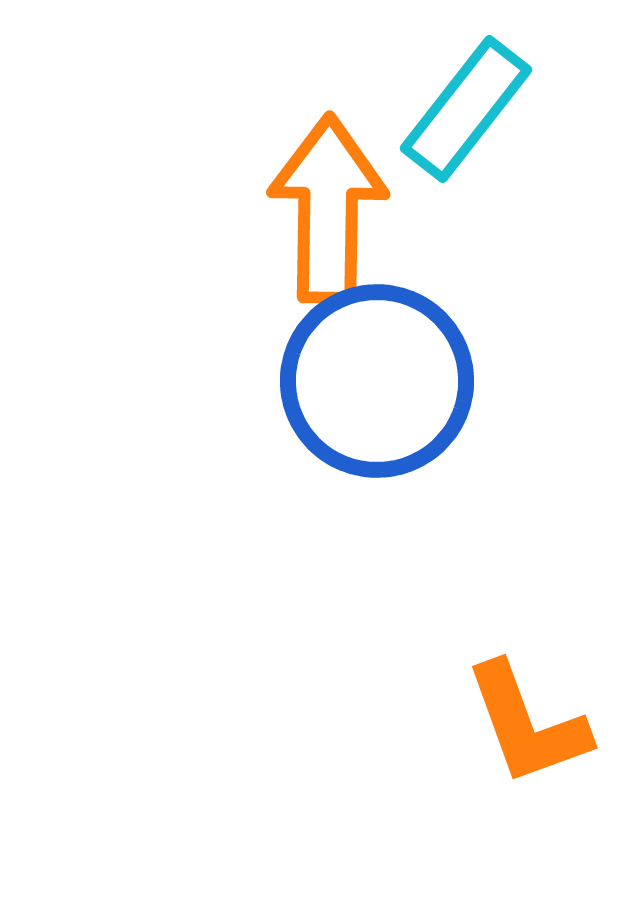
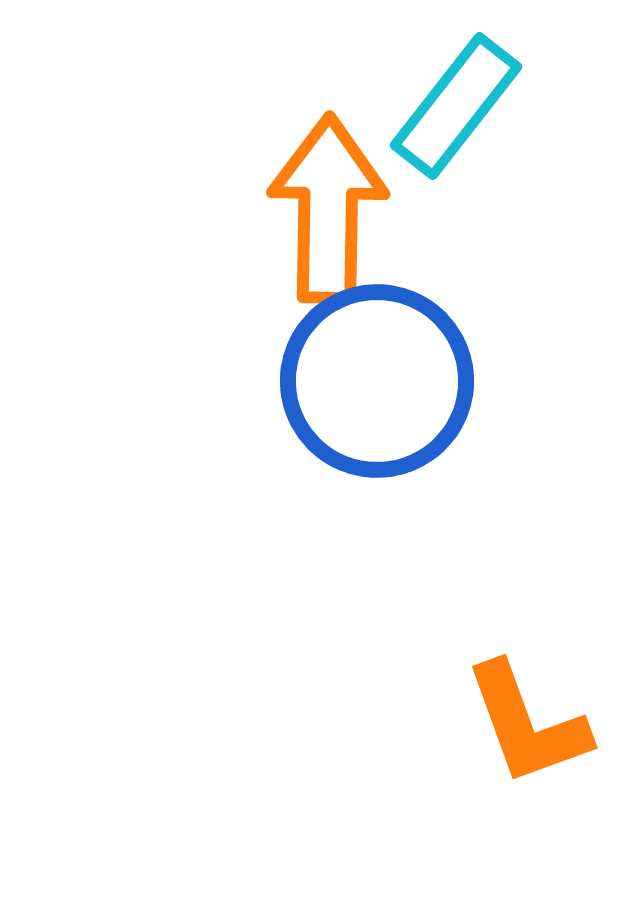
cyan rectangle: moved 10 px left, 3 px up
